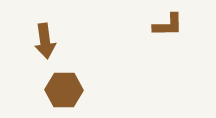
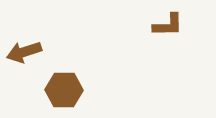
brown arrow: moved 21 px left, 11 px down; rotated 80 degrees clockwise
